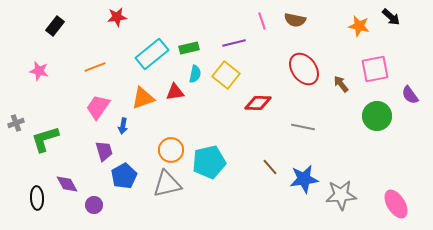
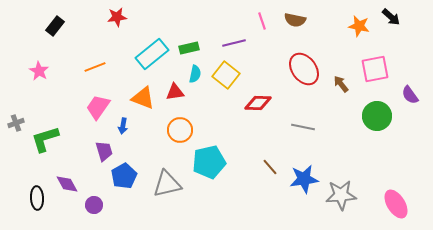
pink star: rotated 18 degrees clockwise
orange triangle: rotated 40 degrees clockwise
orange circle: moved 9 px right, 20 px up
